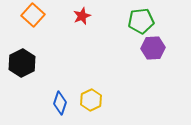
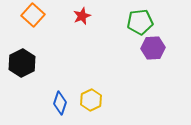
green pentagon: moved 1 px left, 1 px down
